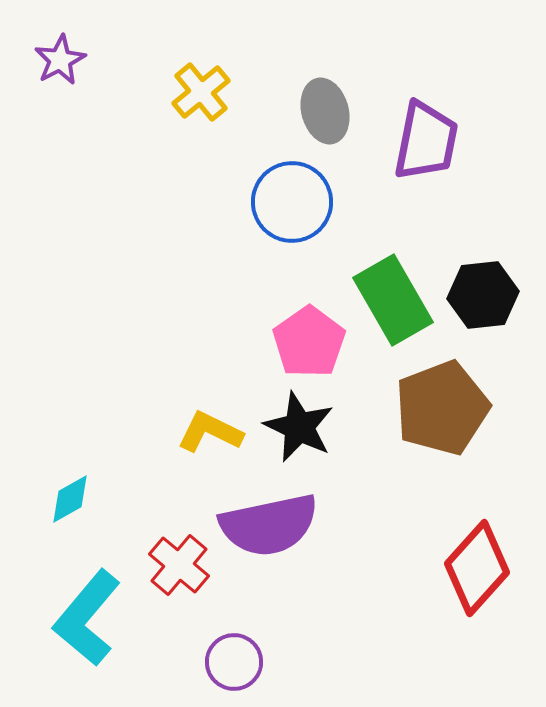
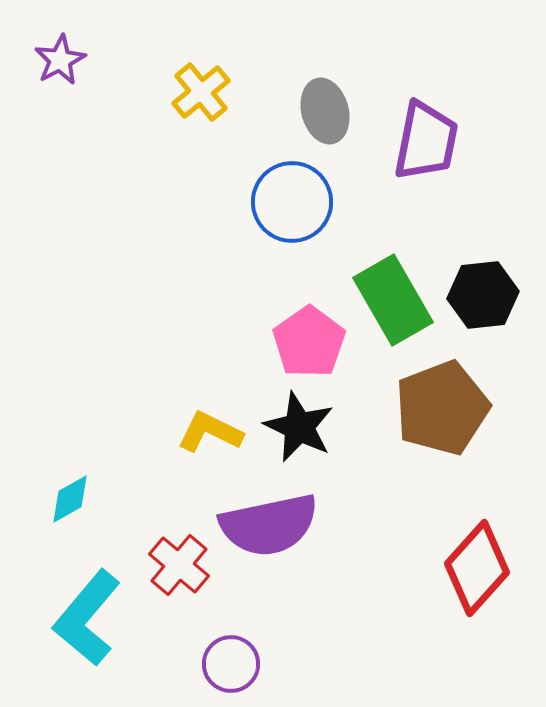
purple circle: moved 3 px left, 2 px down
